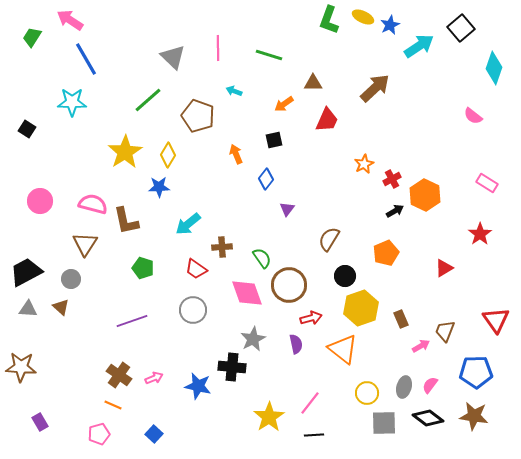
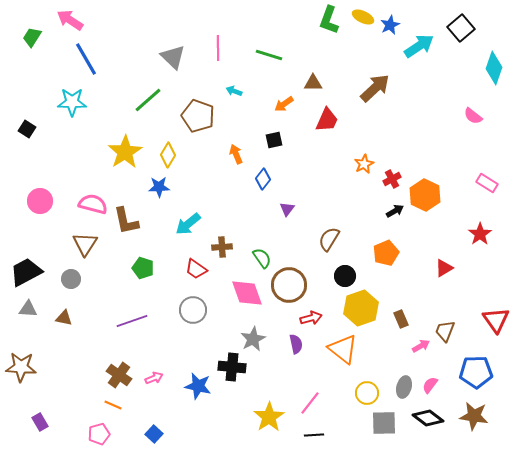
blue diamond at (266, 179): moved 3 px left
brown triangle at (61, 307): moved 3 px right, 11 px down; rotated 30 degrees counterclockwise
